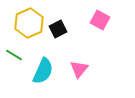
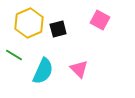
black square: rotated 12 degrees clockwise
pink triangle: rotated 24 degrees counterclockwise
